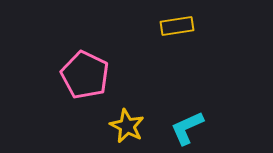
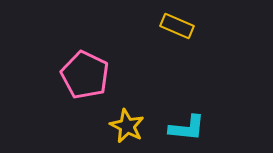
yellow rectangle: rotated 32 degrees clockwise
cyan L-shape: rotated 150 degrees counterclockwise
